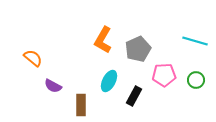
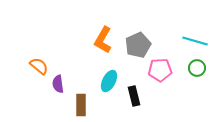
gray pentagon: moved 4 px up
orange semicircle: moved 6 px right, 8 px down
pink pentagon: moved 4 px left, 5 px up
green circle: moved 1 px right, 12 px up
purple semicircle: moved 5 px right, 2 px up; rotated 54 degrees clockwise
black rectangle: rotated 42 degrees counterclockwise
